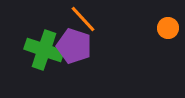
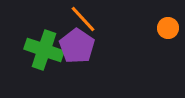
purple pentagon: moved 3 px right; rotated 16 degrees clockwise
